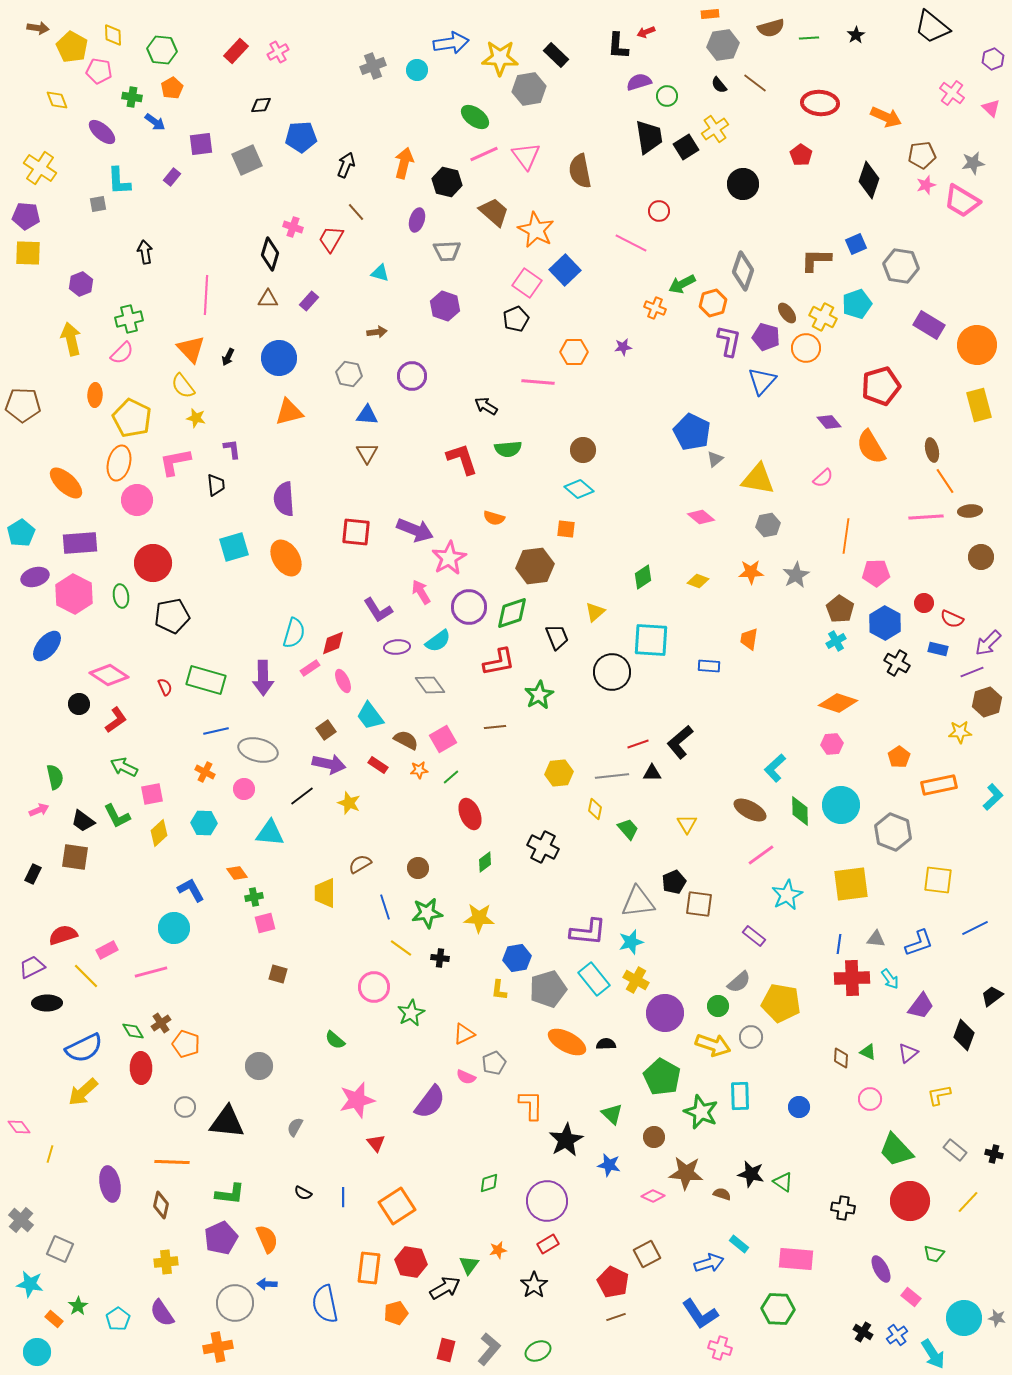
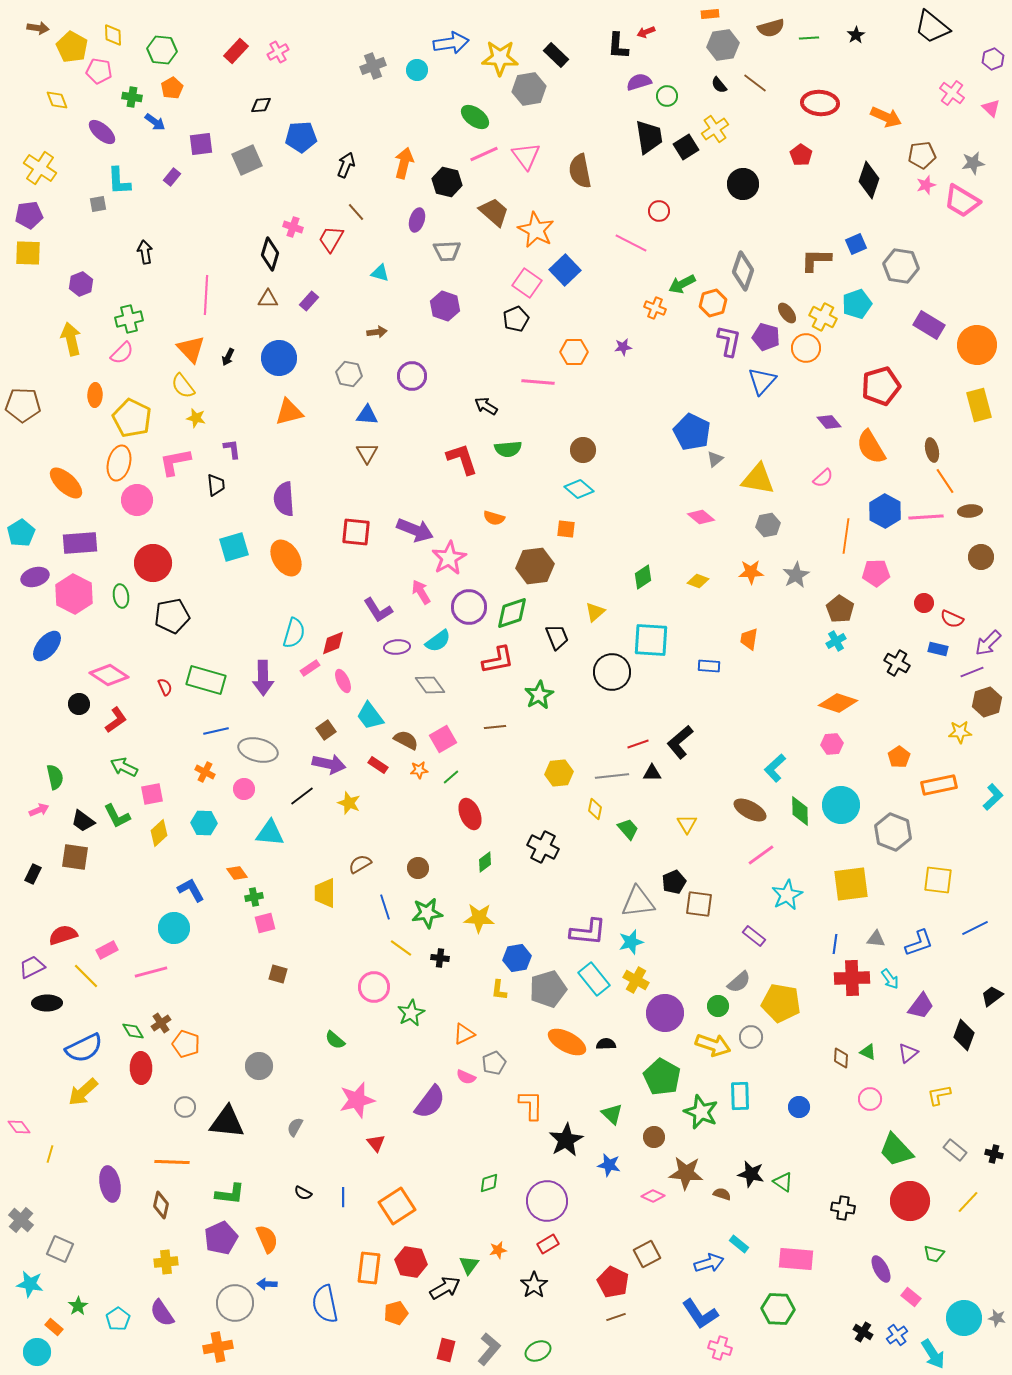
purple pentagon at (26, 216): moved 3 px right, 1 px up; rotated 12 degrees counterclockwise
blue hexagon at (885, 623): moved 112 px up
red L-shape at (499, 662): moved 1 px left, 2 px up
blue line at (839, 944): moved 4 px left
orange rectangle at (54, 1319): moved 8 px down
